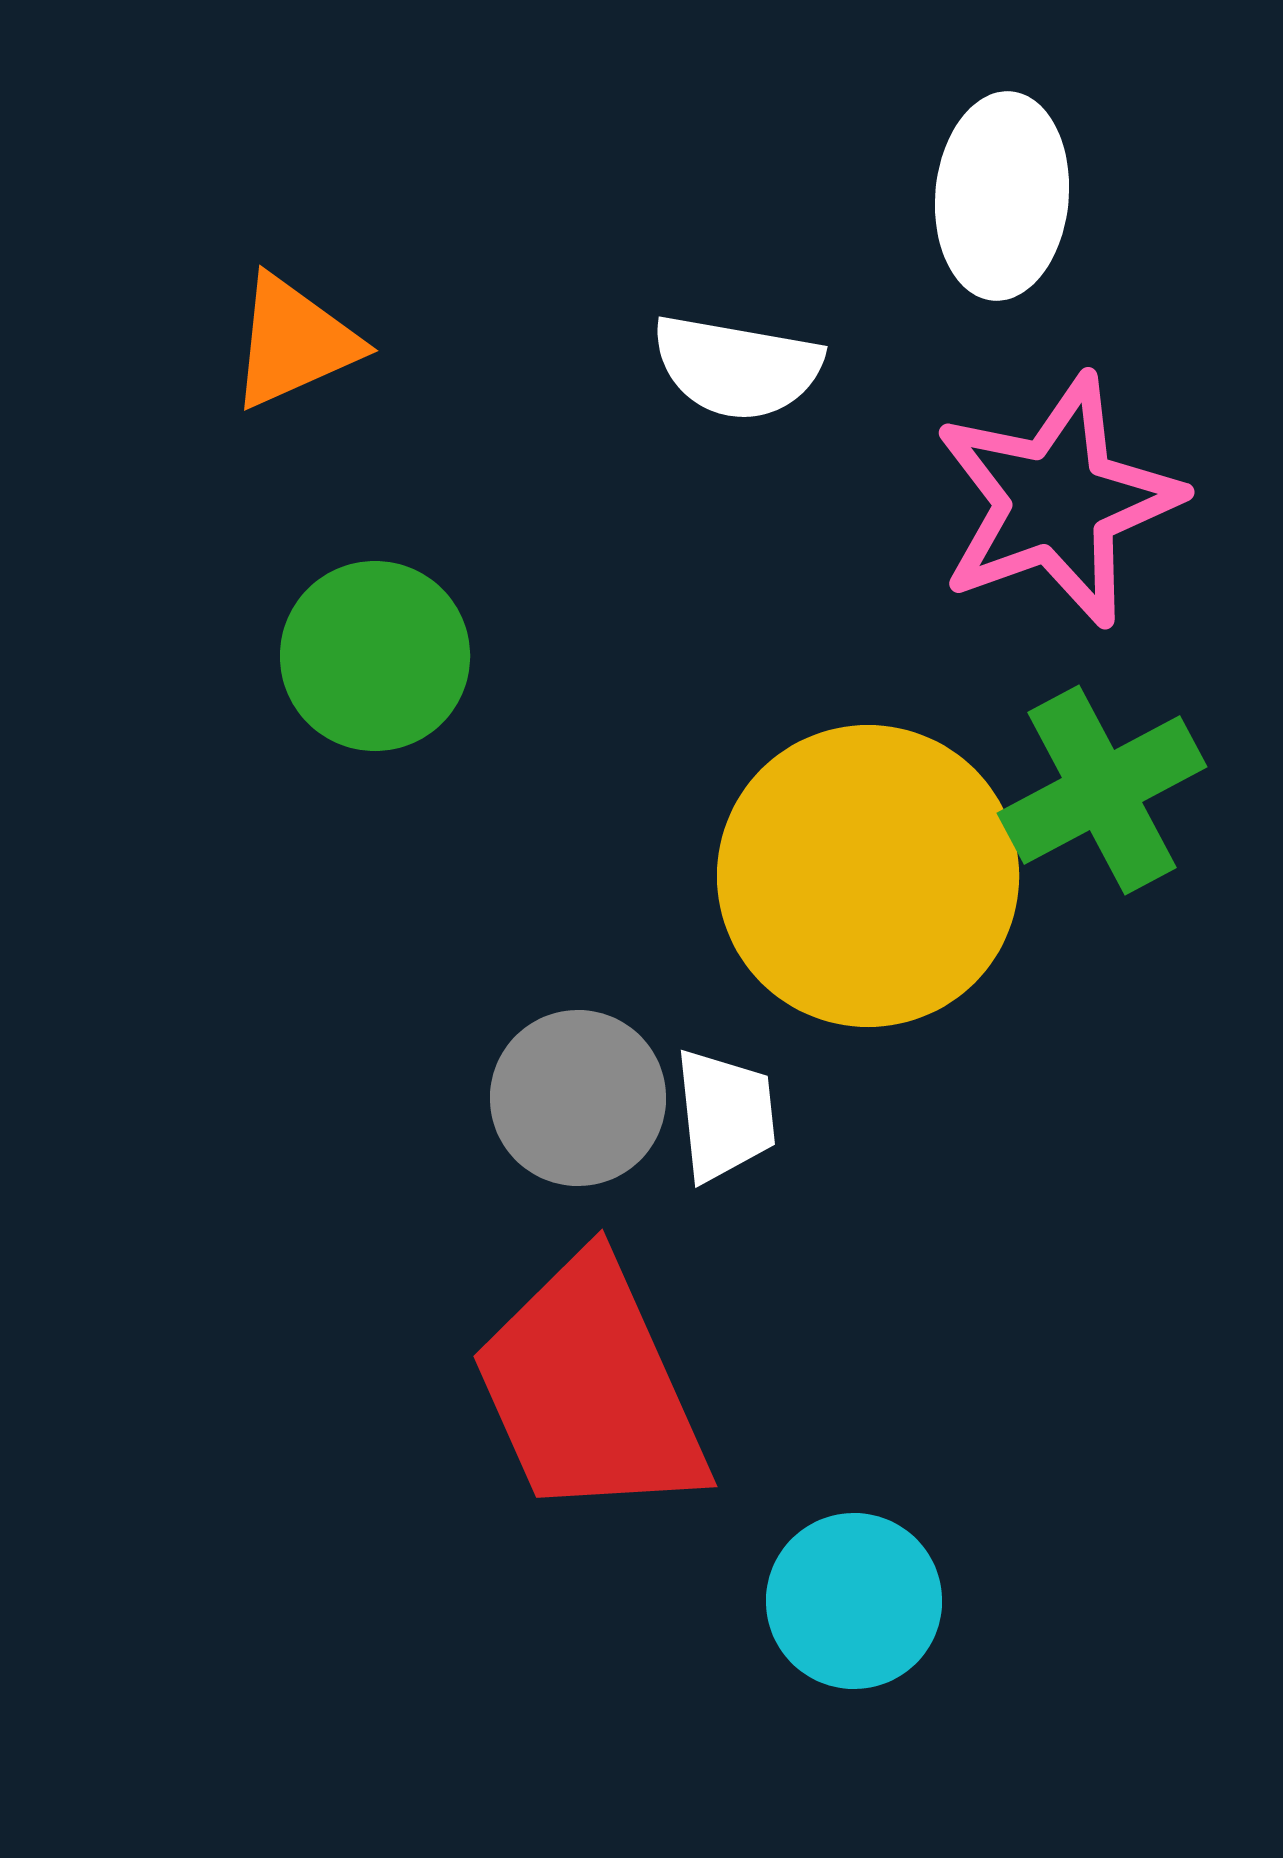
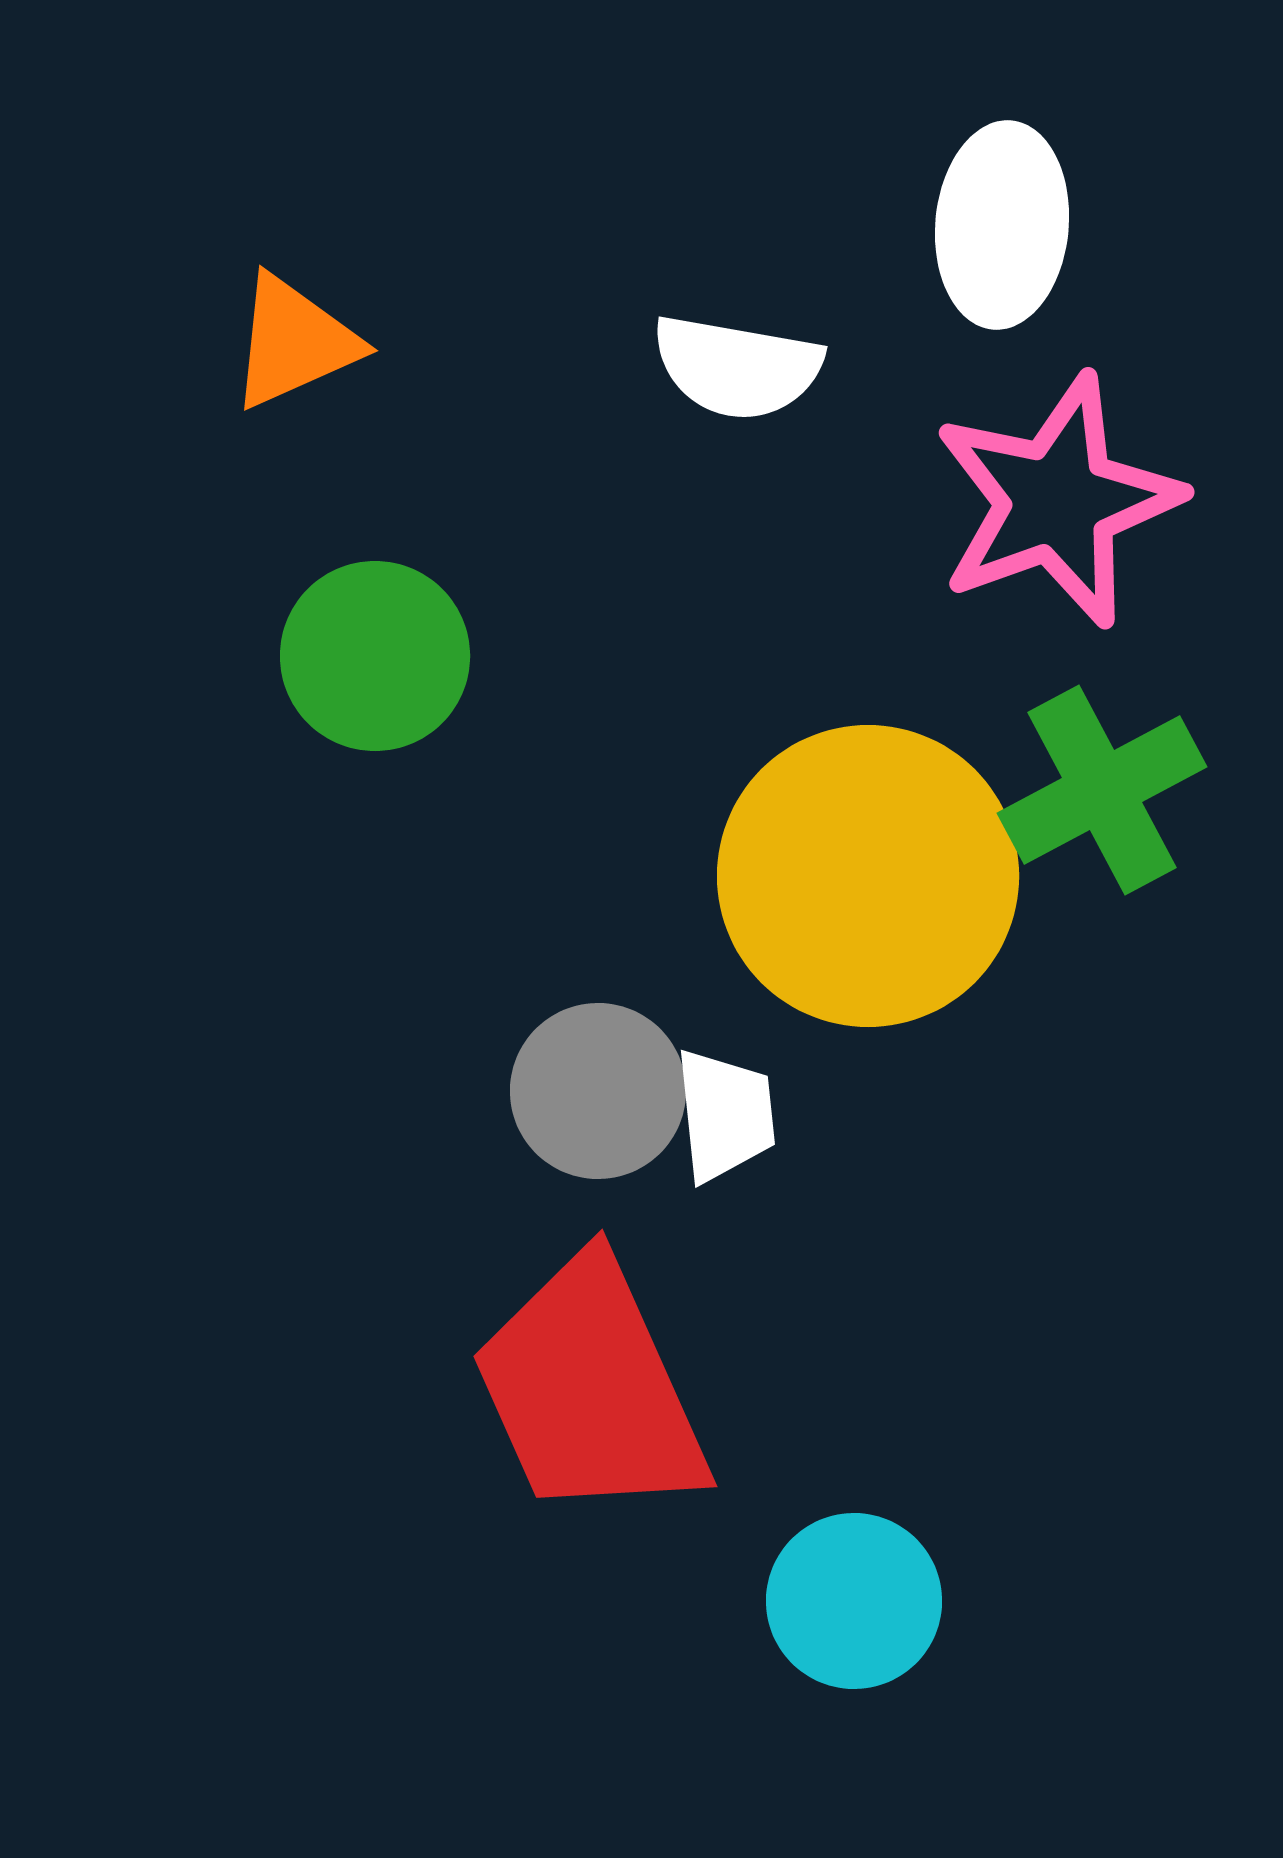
white ellipse: moved 29 px down
gray circle: moved 20 px right, 7 px up
